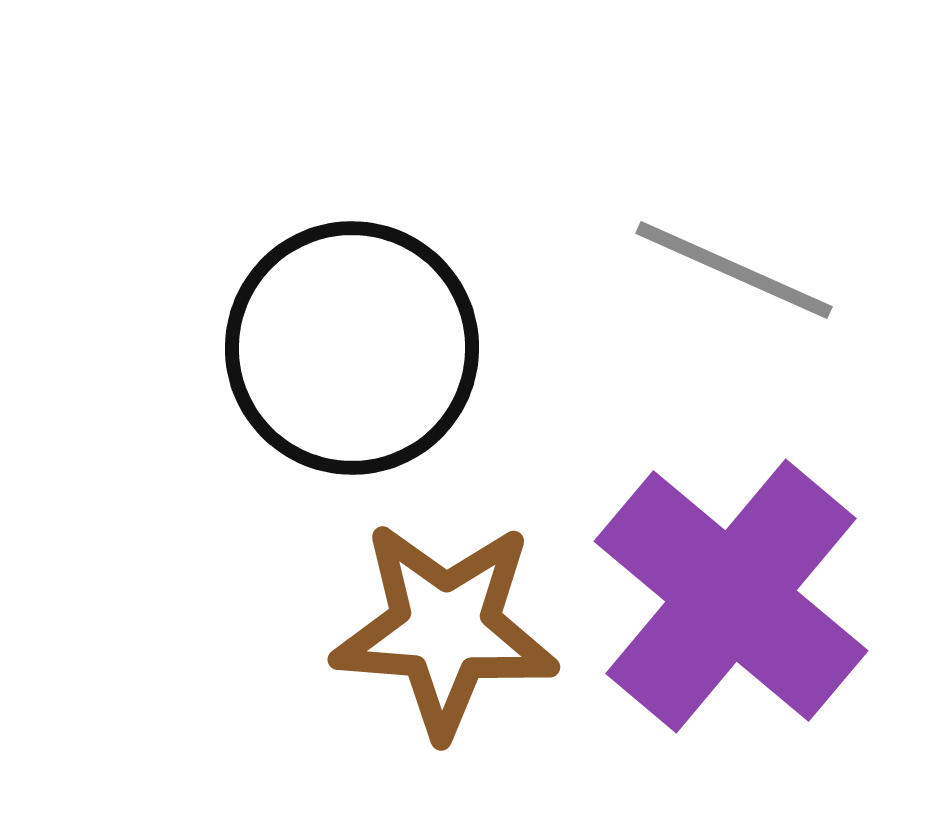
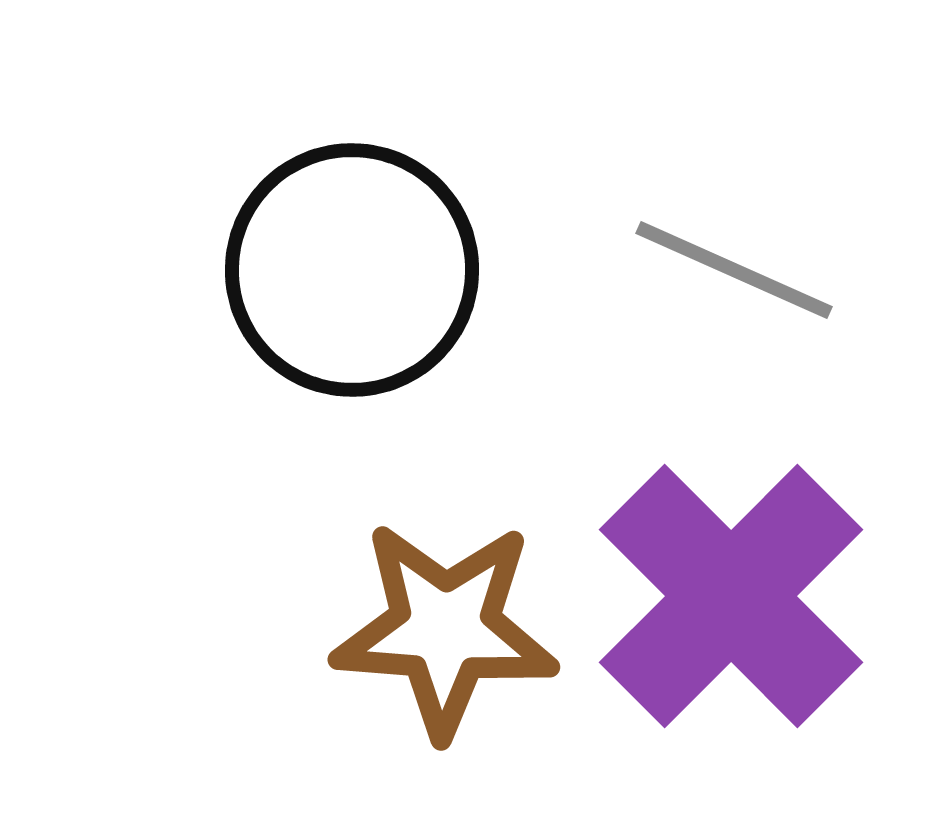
black circle: moved 78 px up
purple cross: rotated 5 degrees clockwise
